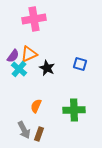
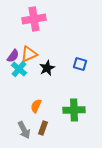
black star: rotated 21 degrees clockwise
brown rectangle: moved 4 px right, 6 px up
